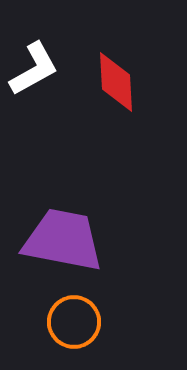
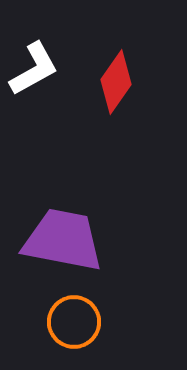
red diamond: rotated 38 degrees clockwise
